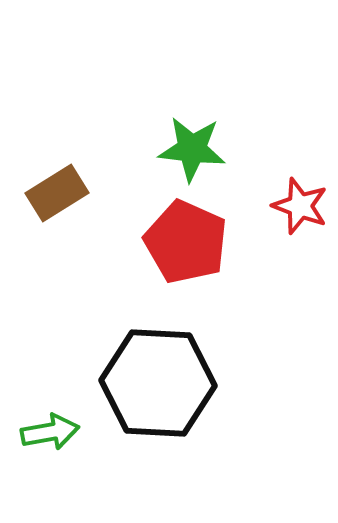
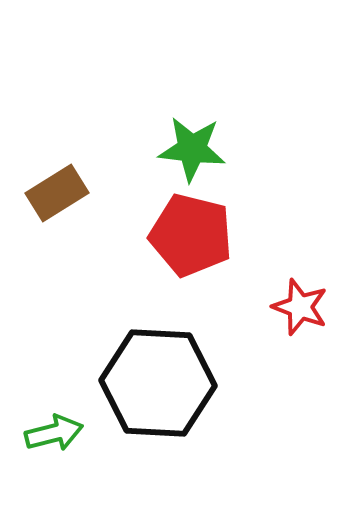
red star: moved 101 px down
red pentagon: moved 5 px right, 7 px up; rotated 10 degrees counterclockwise
green arrow: moved 4 px right, 1 px down; rotated 4 degrees counterclockwise
